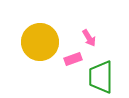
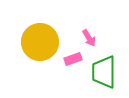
green trapezoid: moved 3 px right, 5 px up
